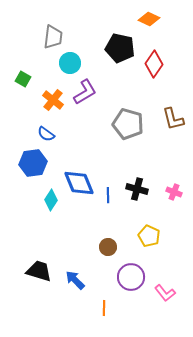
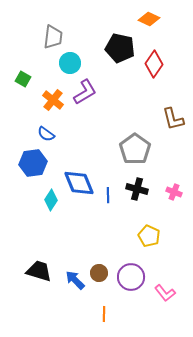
gray pentagon: moved 7 px right, 25 px down; rotated 20 degrees clockwise
brown circle: moved 9 px left, 26 px down
orange line: moved 6 px down
